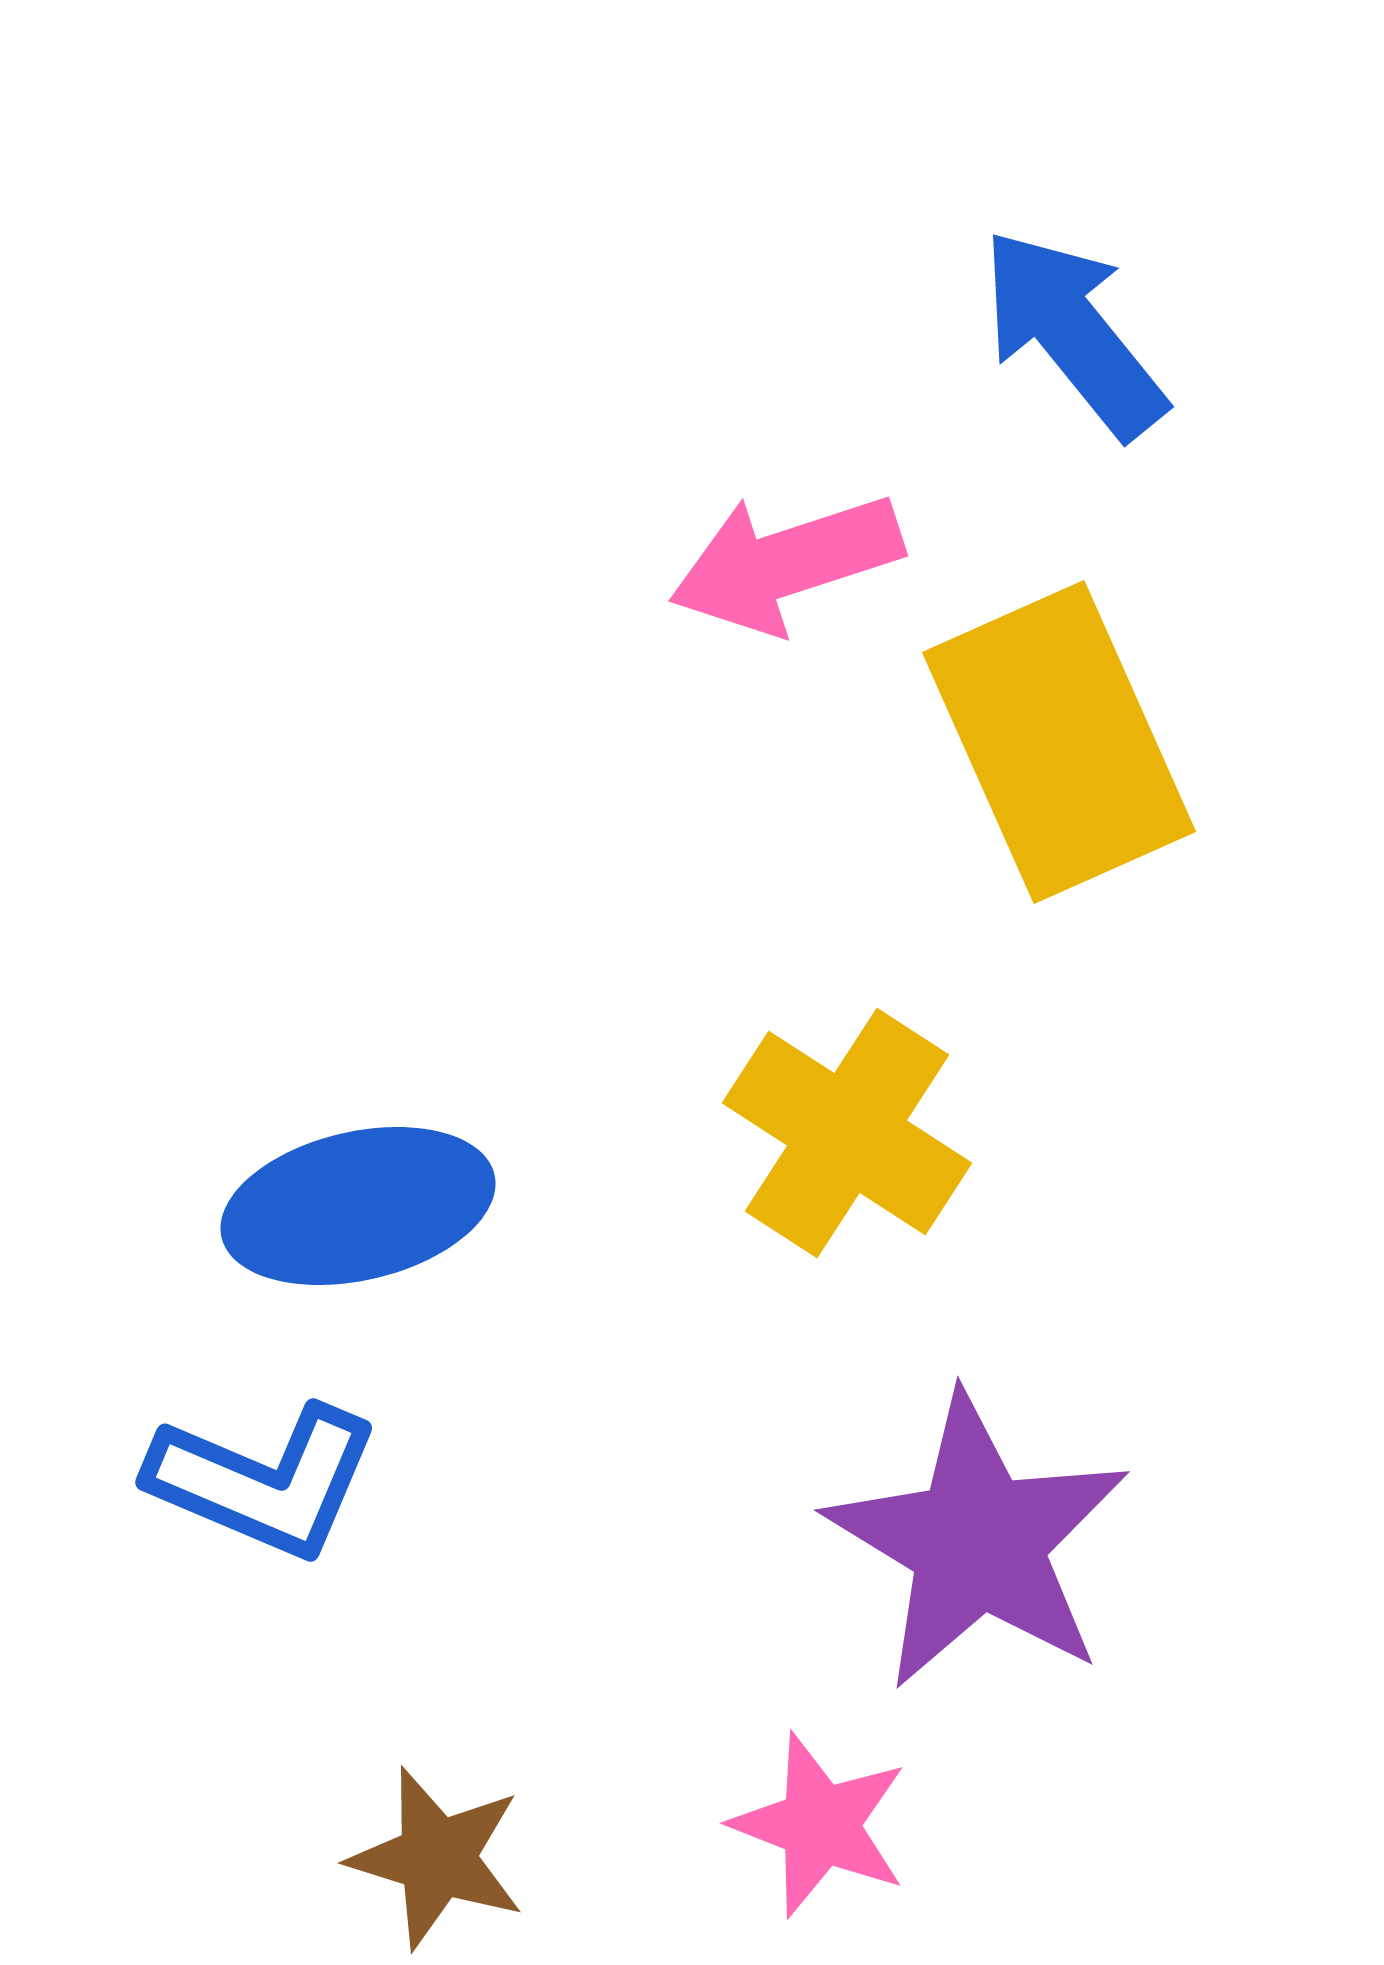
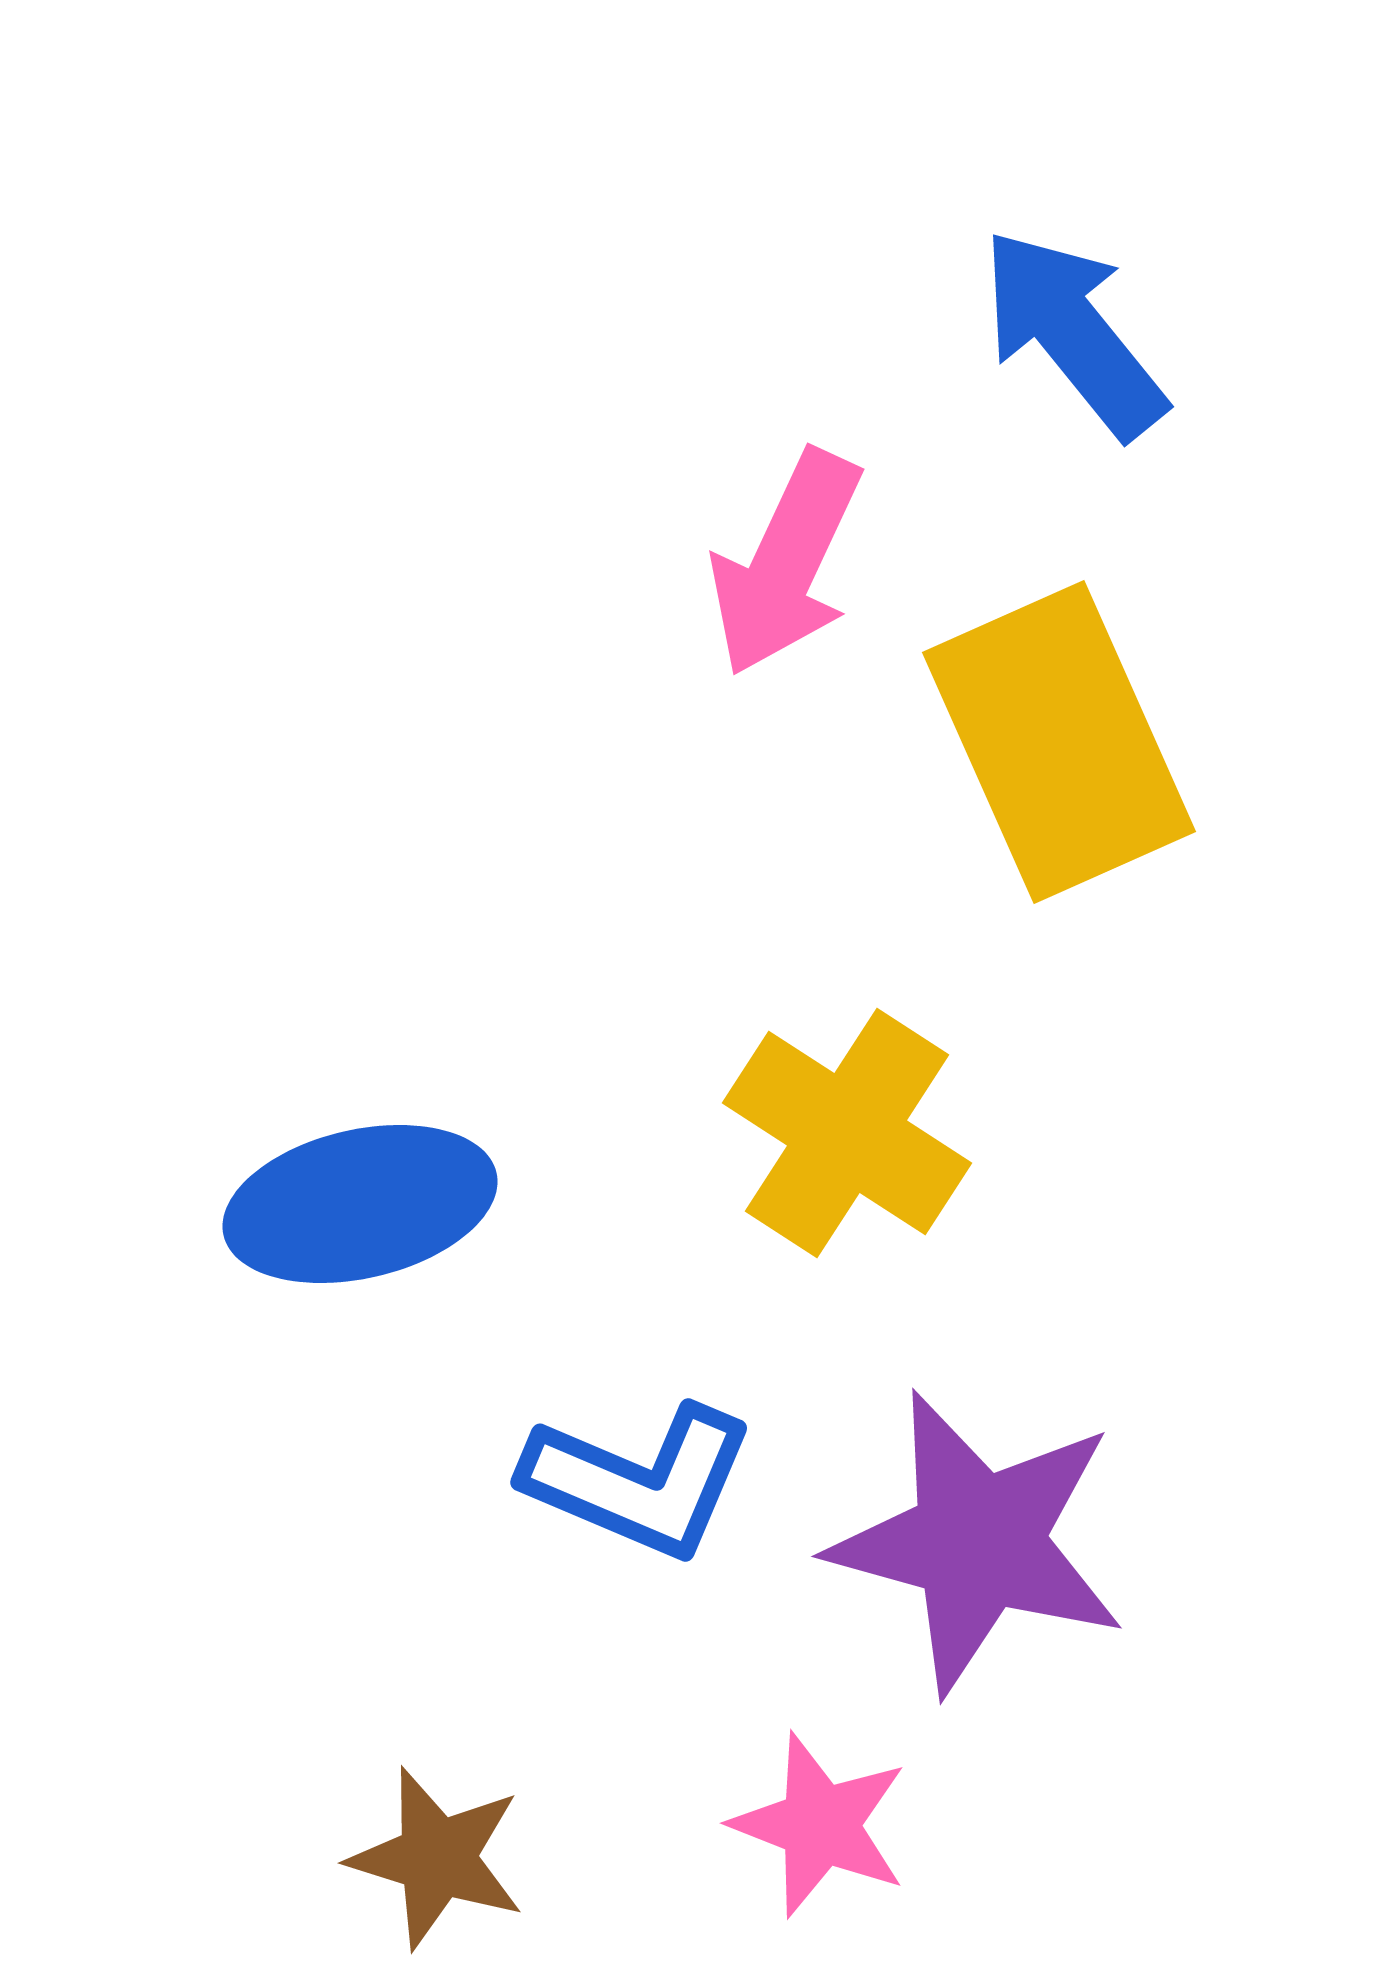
pink arrow: rotated 47 degrees counterclockwise
blue ellipse: moved 2 px right, 2 px up
blue L-shape: moved 375 px right
purple star: rotated 16 degrees counterclockwise
